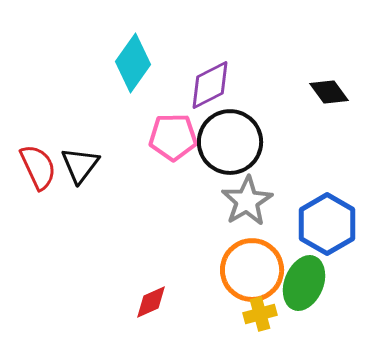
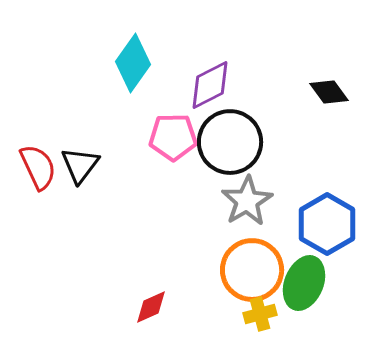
red diamond: moved 5 px down
